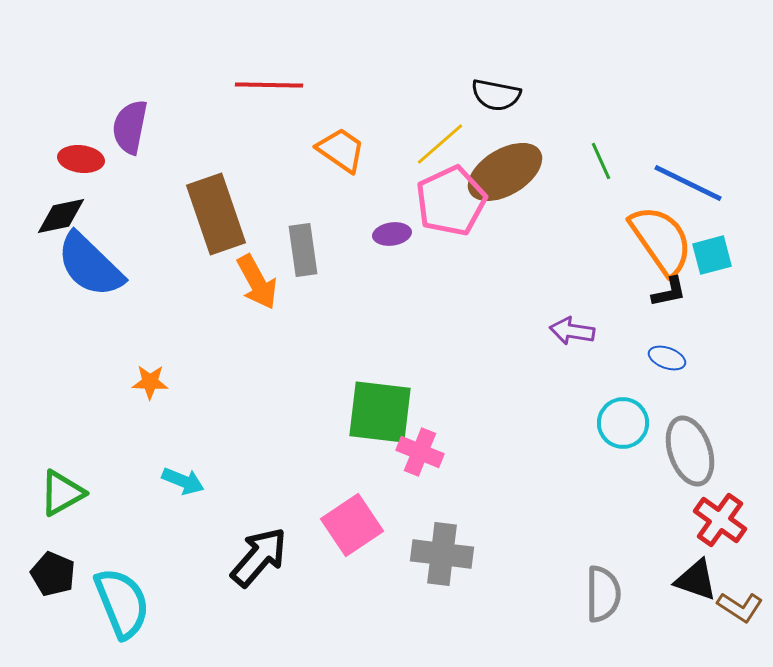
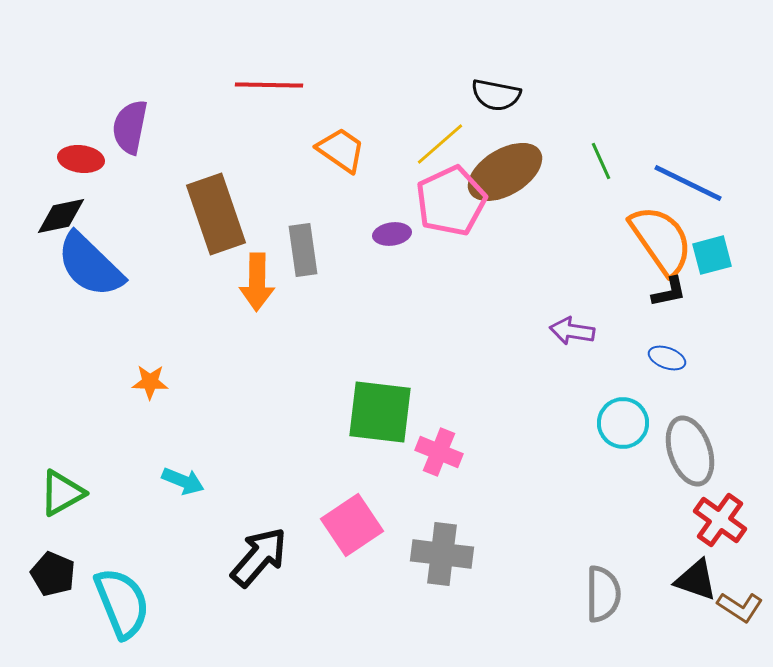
orange arrow: rotated 30 degrees clockwise
pink cross: moved 19 px right
